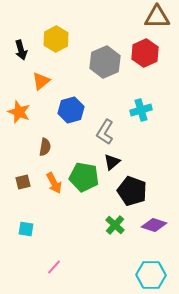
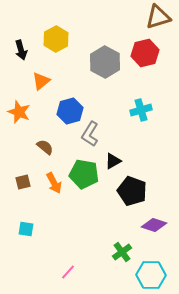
brown triangle: moved 1 px right; rotated 16 degrees counterclockwise
red hexagon: rotated 12 degrees clockwise
gray hexagon: rotated 8 degrees counterclockwise
blue hexagon: moved 1 px left, 1 px down
gray L-shape: moved 15 px left, 2 px down
brown semicircle: rotated 60 degrees counterclockwise
black triangle: moved 1 px right, 1 px up; rotated 12 degrees clockwise
green pentagon: moved 3 px up
green cross: moved 7 px right, 27 px down; rotated 12 degrees clockwise
pink line: moved 14 px right, 5 px down
